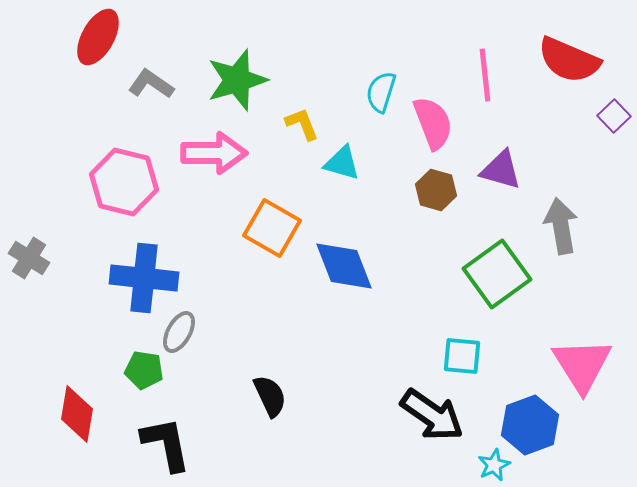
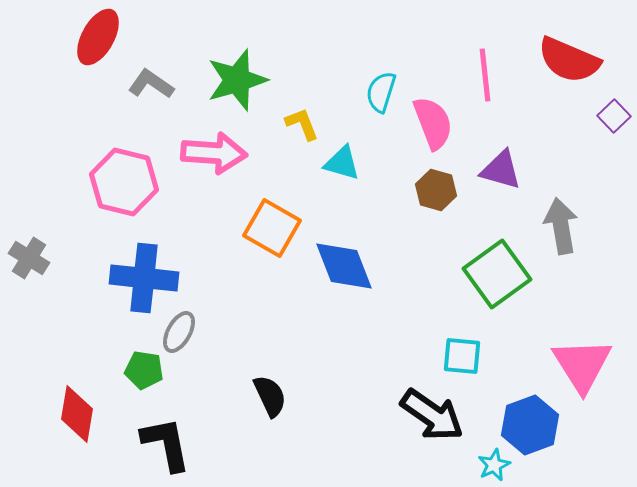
pink arrow: rotated 4 degrees clockwise
